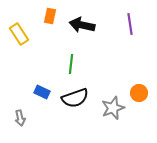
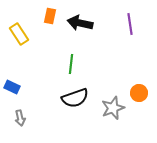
black arrow: moved 2 px left, 2 px up
blue rectangle: moved 30 px left, 5 px up
